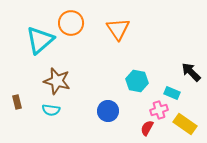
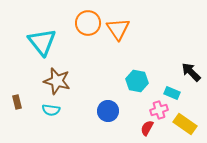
orange circle: moved 17 px right
cyan triangle: moved 2 px right, 2 px down; rotated 28 degrees counterclockwise
